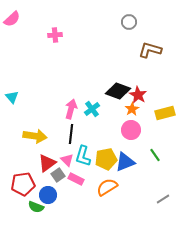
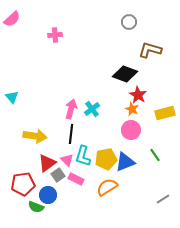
black diamond: moved 7 px right, 17 px up
orange star: rotated 16 degrees counterclockwise
